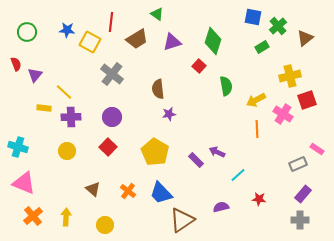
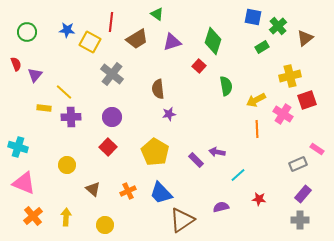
yellow circle at (67, 151): moved 14 px down
purple arrow at (217, 152): rotated 14 degrees counterclockwise
orange cross at (128, 191): rotated 28 degrees clockwise
